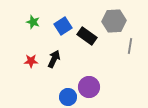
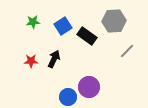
green star: rotated 24 degrees counterclockwise
gray line: moved 3 px left, 5 px down; rotated 35 degrees clockwise
